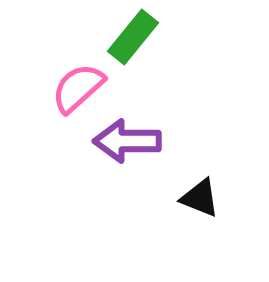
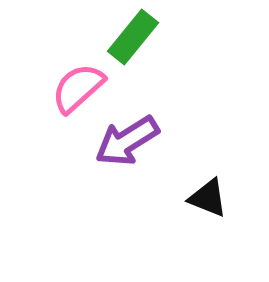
purple arrow: rotated 32 degrees counterclockwise
black triangle: moved 8 px right
